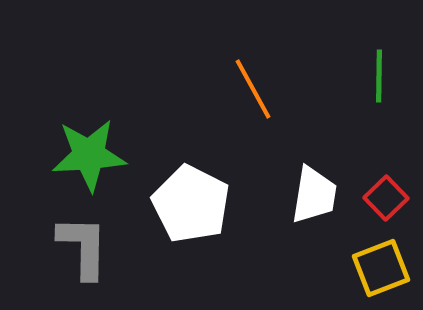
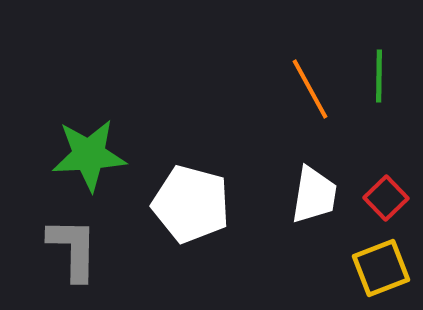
orange line: moved 57 px right
white pentagon: rotated 12 degrees counterclockwise
gray L-shape: moved 10 px left, 2 px down
